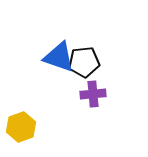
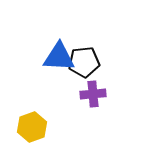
blue triangle: rotated 16 degrees counterclockwise
yellow hexagon: moved 11 px right
